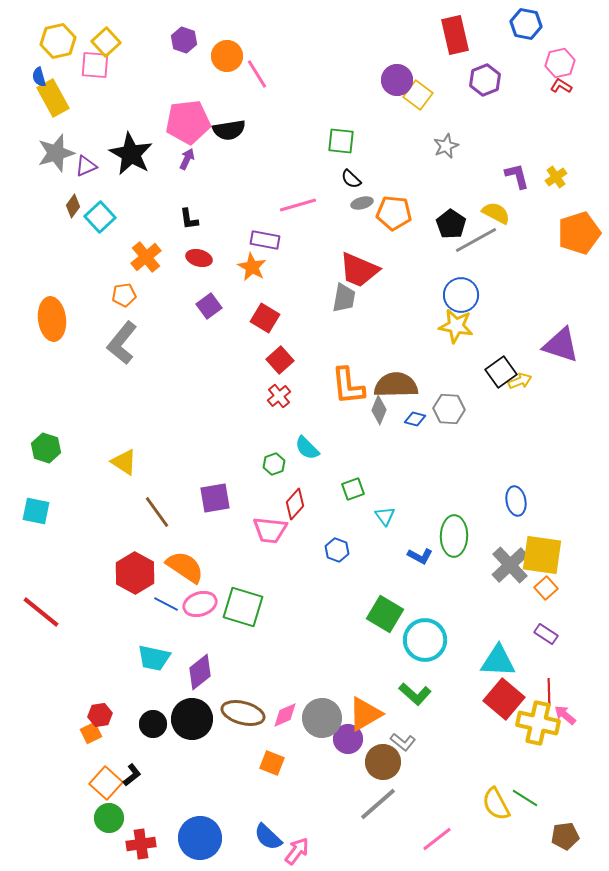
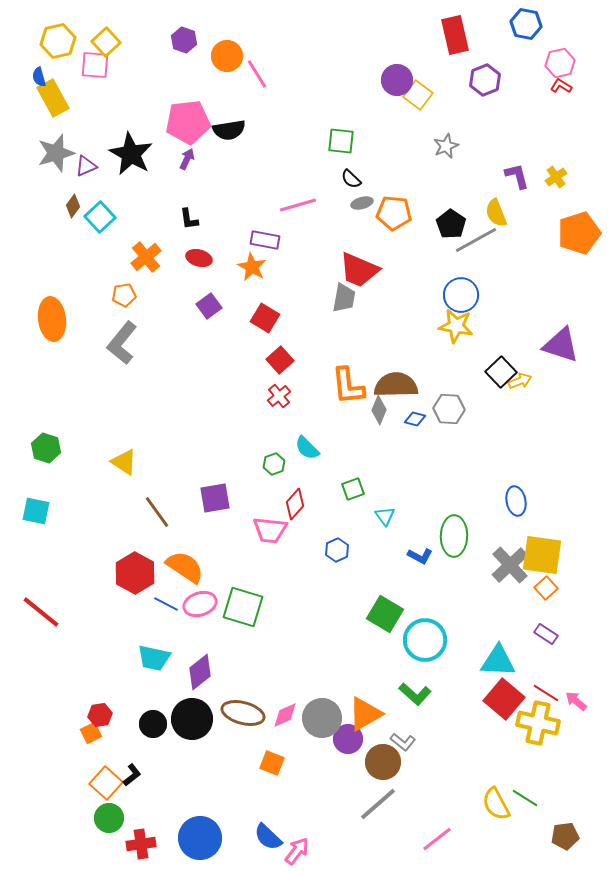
yellow semicircle at (496, 213): rotated 140 degrees counterclockwise
black square at (501, 372): rotated 8 degrees counterclockwise
blue hexagon at (337, 550): rotated 15 degrees clockwise
red line at (549, 692): moved 3 px left, 1 px down; rotated 56 degrees counterclockwise
pink arrow at (565, 715): moved 11 px right, 14 px up
